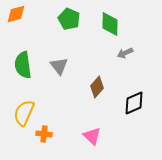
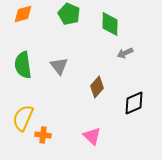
orange diamond: moved 7 px right
green pentagon: moved 5 px up
yellow semicircle: moved 1 px left, 5 px down
orange cross: moved 1 px left, 1 px down
